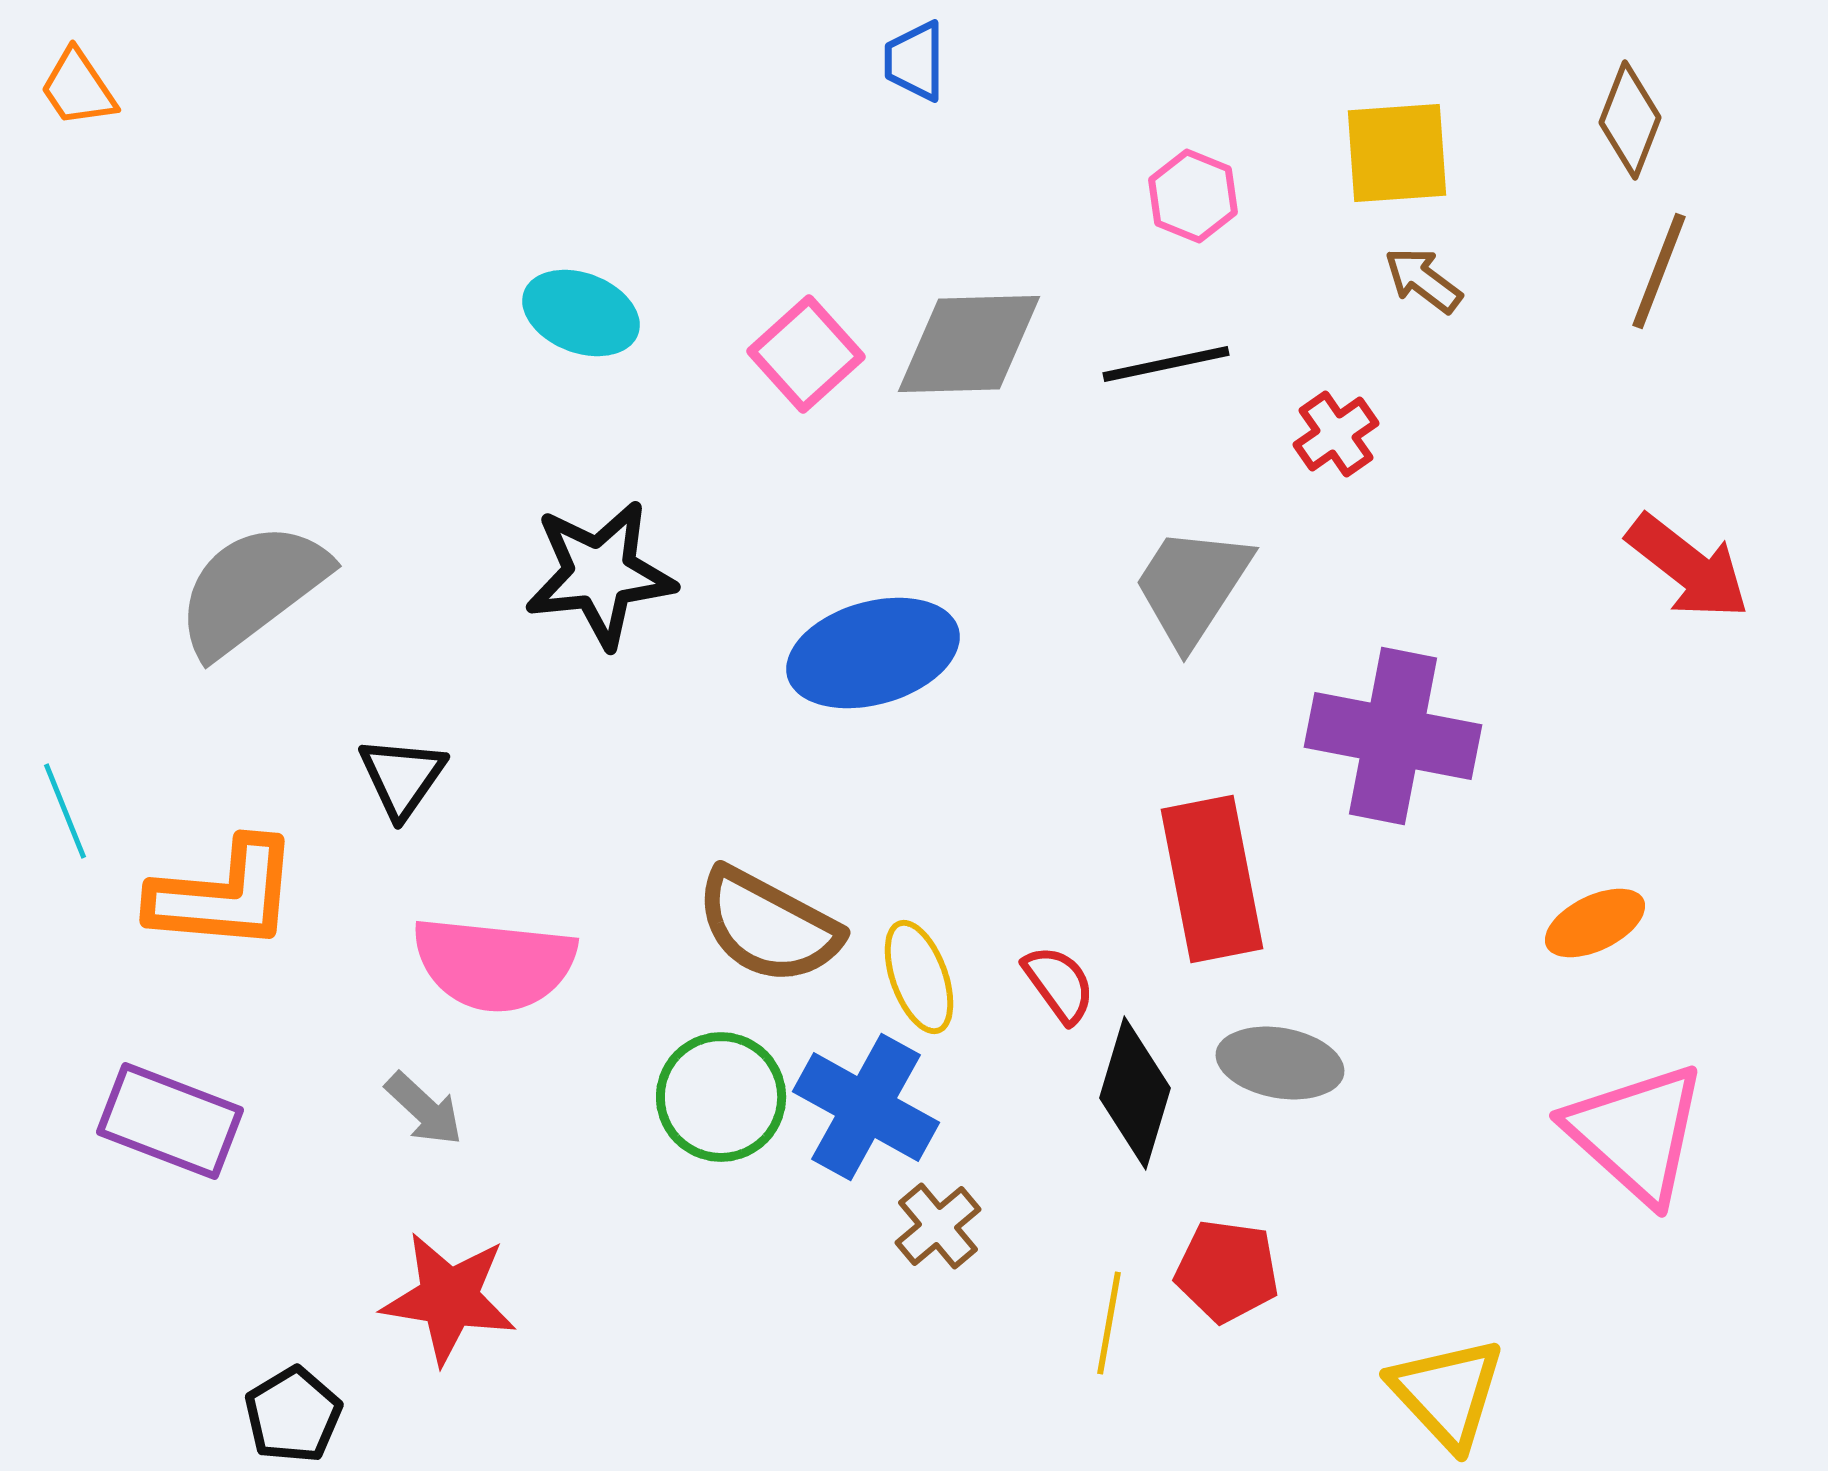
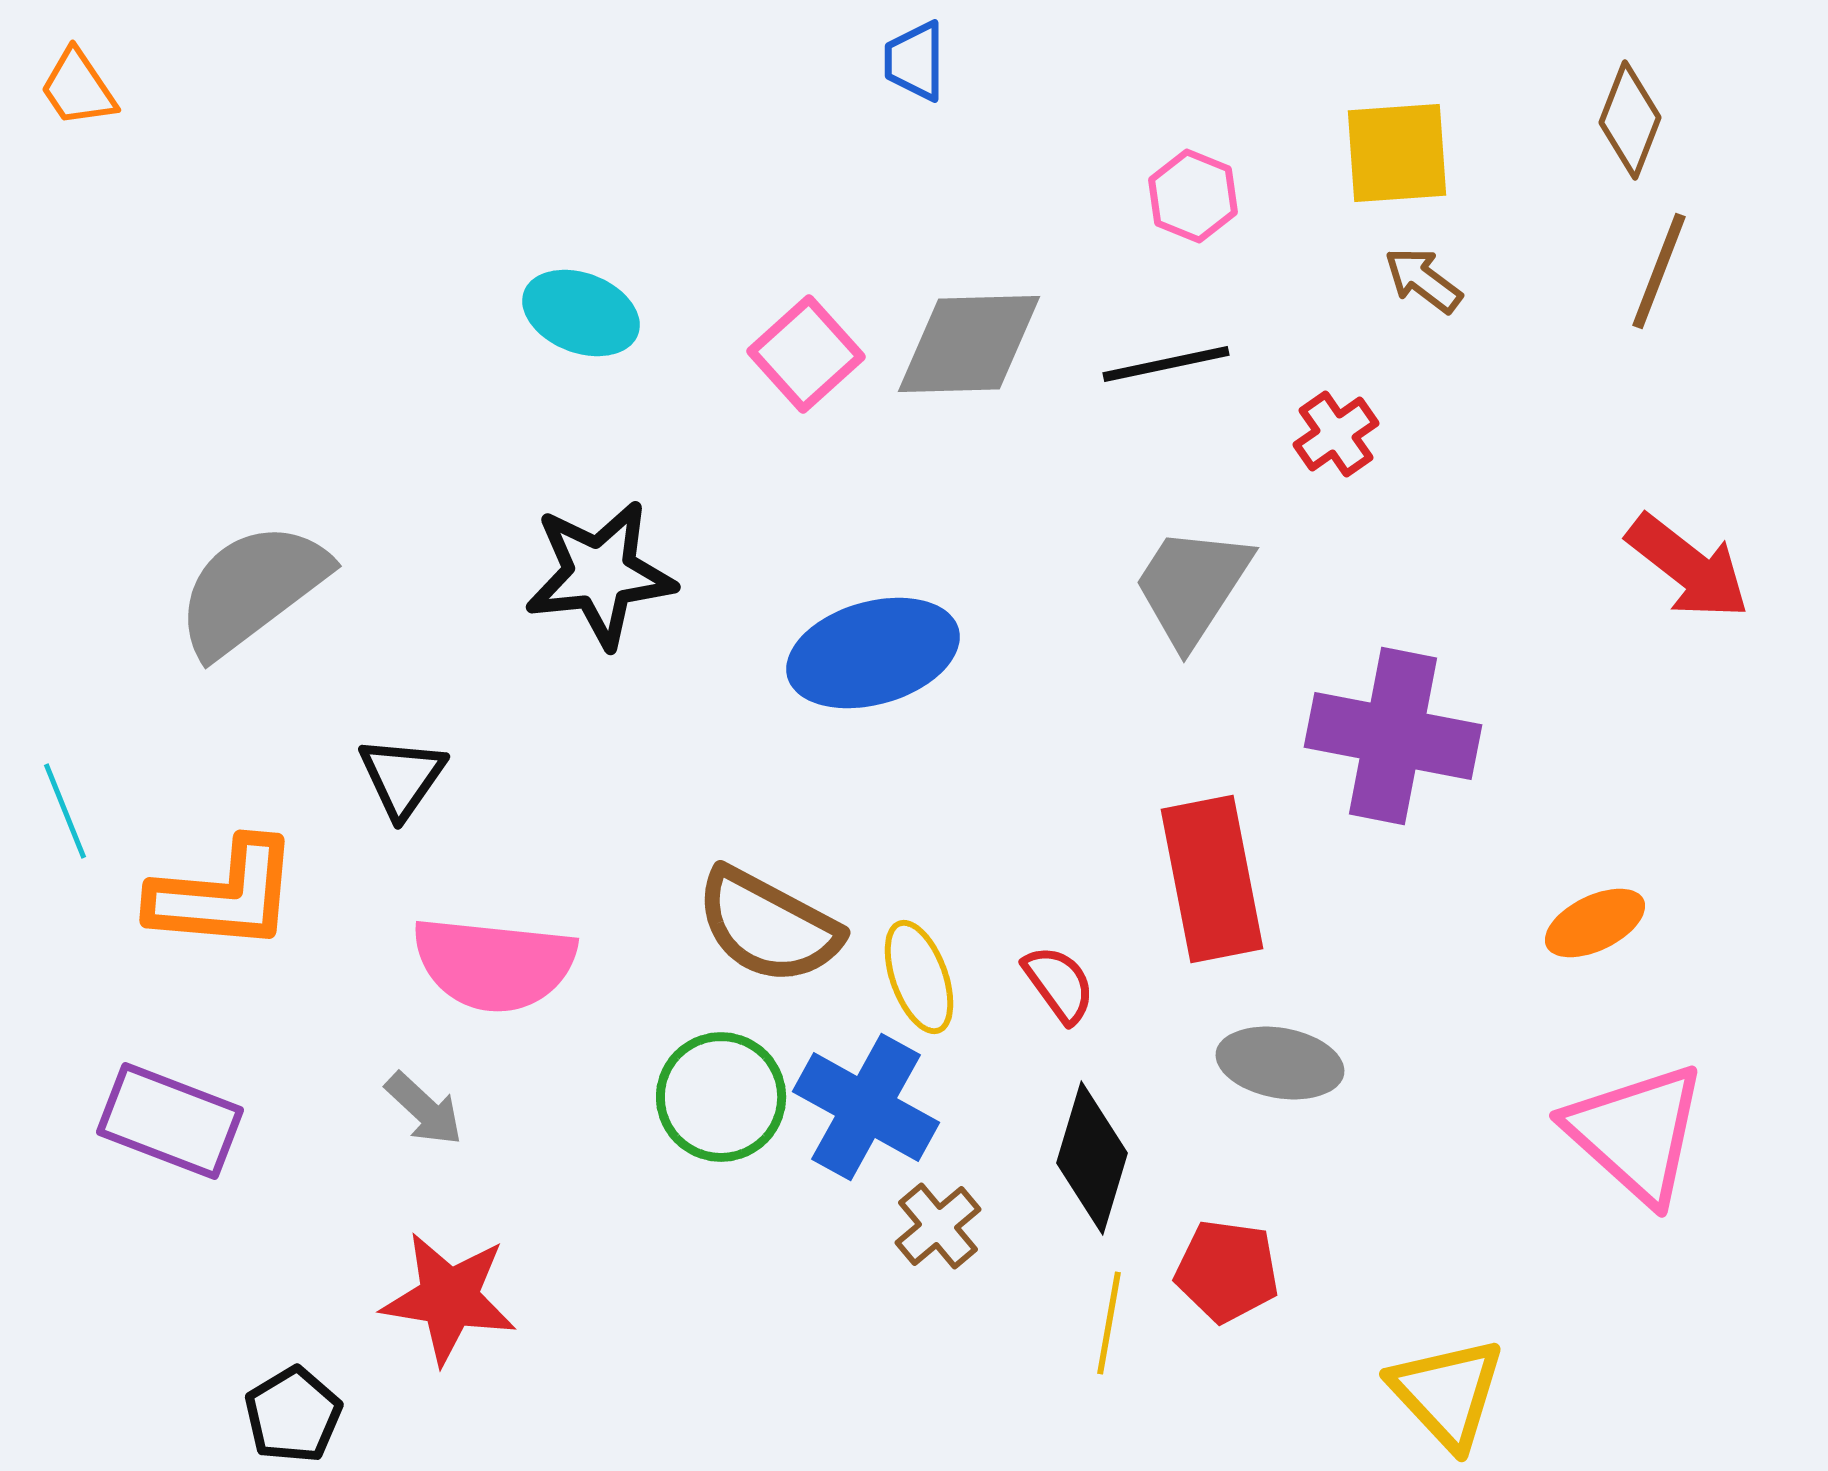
black diamond: moved 43 px left, 65 px down
